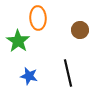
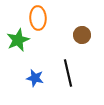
brown circle: moved 2 px right, 5 px down
green star: moved 1 px up; rotated 15 degrees clockwise
blue star: moved 6 px right, 2 px down
